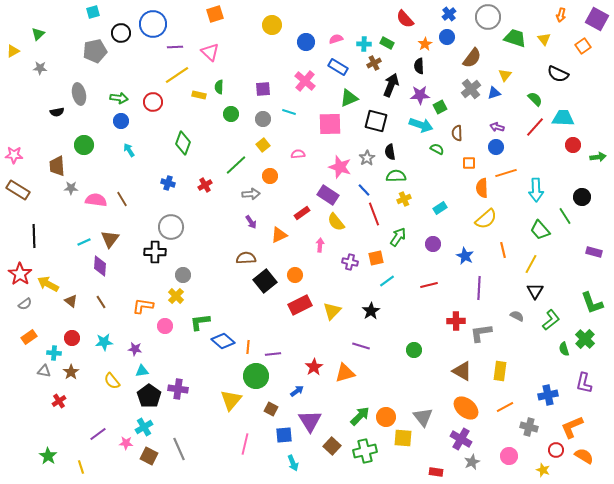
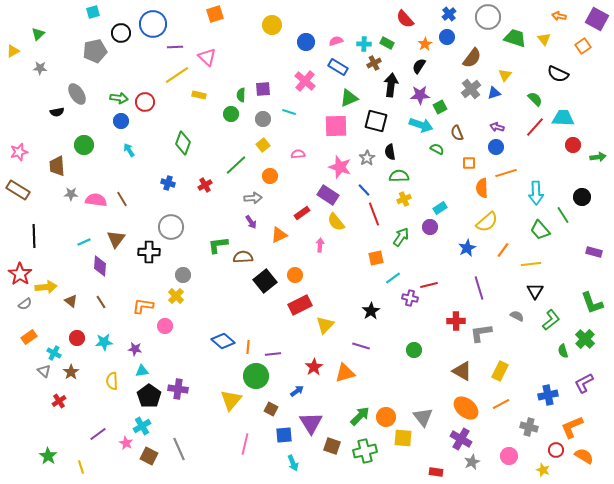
orange arrow at (561, 15): moved 2 px left, 1 px down; rotated 88 degrees clockwise
pink semicircle at (336, 39): moved 2 px down
pink triangle at (210, 52): moved 3 px left, 5 px down
black semicircle at (419, 66): rotated 35 degrees clockwise
black arrow at (391, 85): rotated 15 degrees counterclockwise
green semicircle at (219, 87): moved 22 px right, 8 px down
gray ellipse at (79, 94): moved 2 px left; rotated 20 degrees counterclockwise
red circle at (153, 102): moved 8 px left
pink square at (330, 124): moved 6 px right, 2 px down
brown semicircle at (457, 133): rotated 21 degrees counterclockwise
pink star at (14, 155): moved 5 px right, 3 px up; rotated 18 degrees counterclockwise
green semicircle at (396, 176): moved 3 px right
gray star at (71, 188): moved 6 px down
cyan arrow at (536, 190): moved 3 px down
gray arrow at (251, 194): moved 2 px right, 4 px down
green line at (565, 216): moved 2 px left, 1 px up
yellow semicircle at (486, 219): moved 1 px right, 3 px down
green arrow at (398, 237): moved 3 px right
brown triangle at (110, 239): moved 6 px right
purple circle at (433, 244): moved 3 px left, 17 px up
orange line at (503, 250): rotated 49 degrees clockwise
black cross at (155, 252): moved 6 px left
blue star at (465, 256): moved 2 px right, 8 px up; rotated 18 degrees clockwise
brown semicircle at (246, 258): moved 3 px left, 1 px up
purple cross at (350, 262): moved 60 px right, 36 px down
yellow line at (531, 264): rotated 54 degrees clockwise
cyan line at (387, 281): moved 6 px right, 3 px up
yellow arrow at (48, 284): moved 2 px left, 3 px down; rotated 145 degrees clockwise
purple line at (479, 288): rotated 20 degrees counterclockwise
yellow triangle at (332, 311): moved 7 px left, 14 px down
green L-shape at (200, 322): moved 18 px right, 77 px up
red circle at (72, 338): moved 5 px right
green semicircle at (564, 349): moved 1 px left, 2 px down
cyan cross at (54, 353): rotated 24 degrees clockwise
gray triangle at (44, 371): rotated 32 degrees clockwise
yellow rectangle at (500, 371): rotated 18 degrees clockwise
yellow semicircle at (112, 381): rotated 36 degrees clockwise
purple L-shape at (584, 383): rotated 50 degrees clockwise
orange line at (505, 407): moved 4 px left, 3 px up
purple triangle at (310, 421): moved 1 px right, 2 px down
cyan cross at (144, 427): moved 2 px left, 1 px up
pink star at (126, 443): rotated 24 degrees clockwise
brown square at (332, 446): rotated 24 degrees counterclockwise
